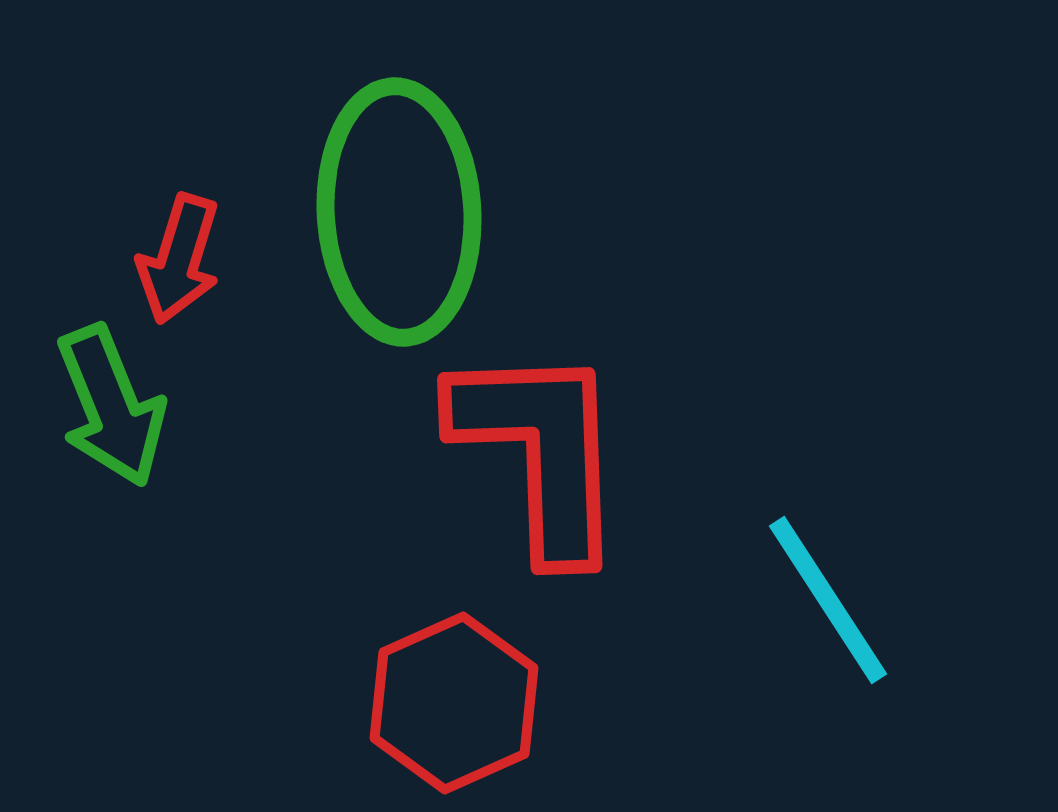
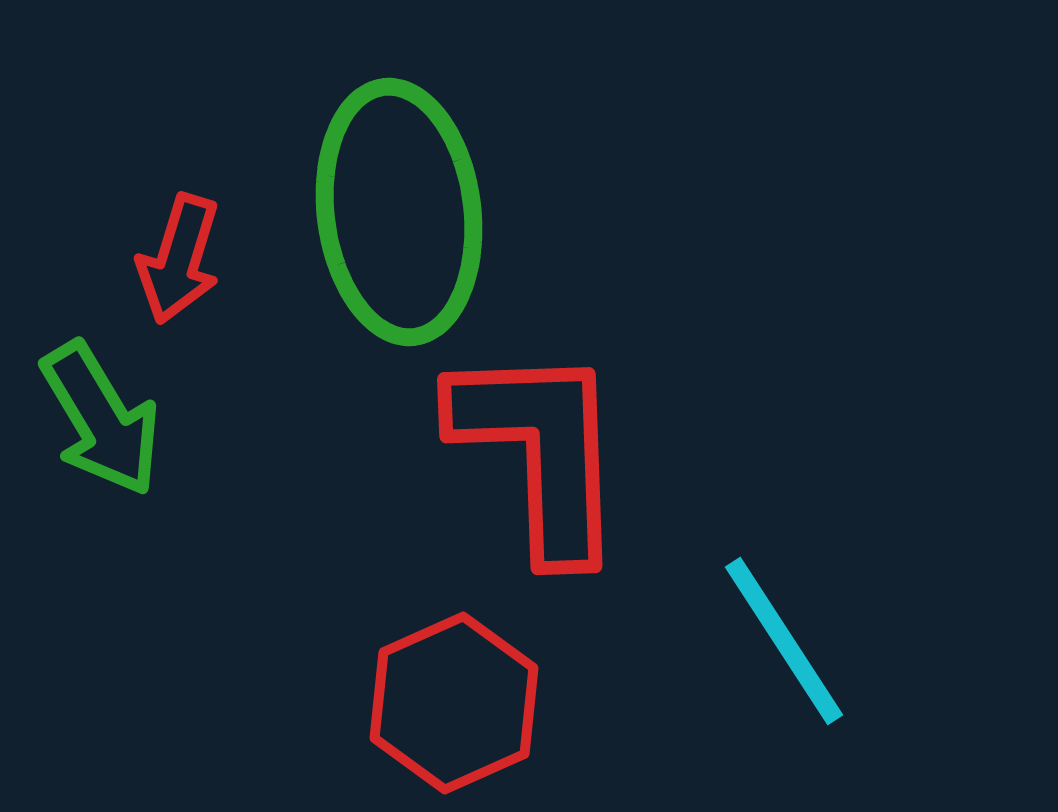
green ellipse: rotated 4 degrees counterclockwise
green arrow: moved 10 px left, 13 px down; rotated 9 degrees counterclockwise
cyan line: moved 44 px left, 41 px down
